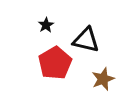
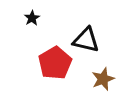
black star: moved 14 px left, 7 px up
